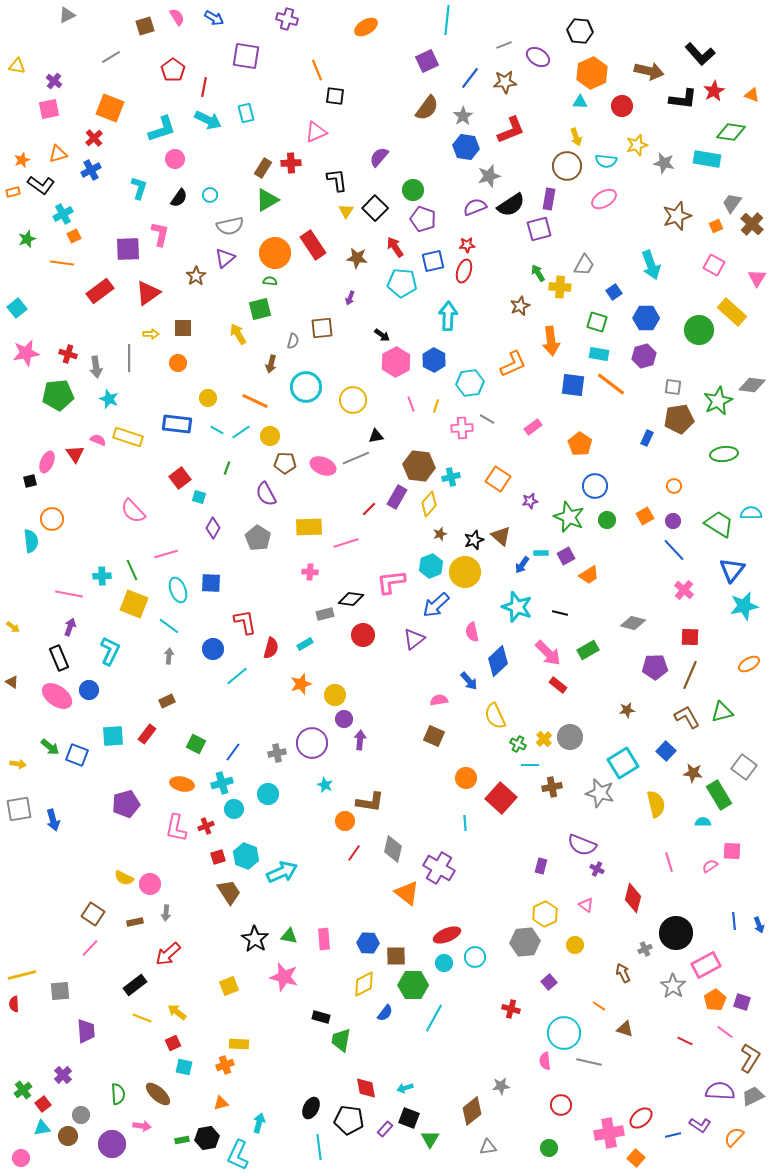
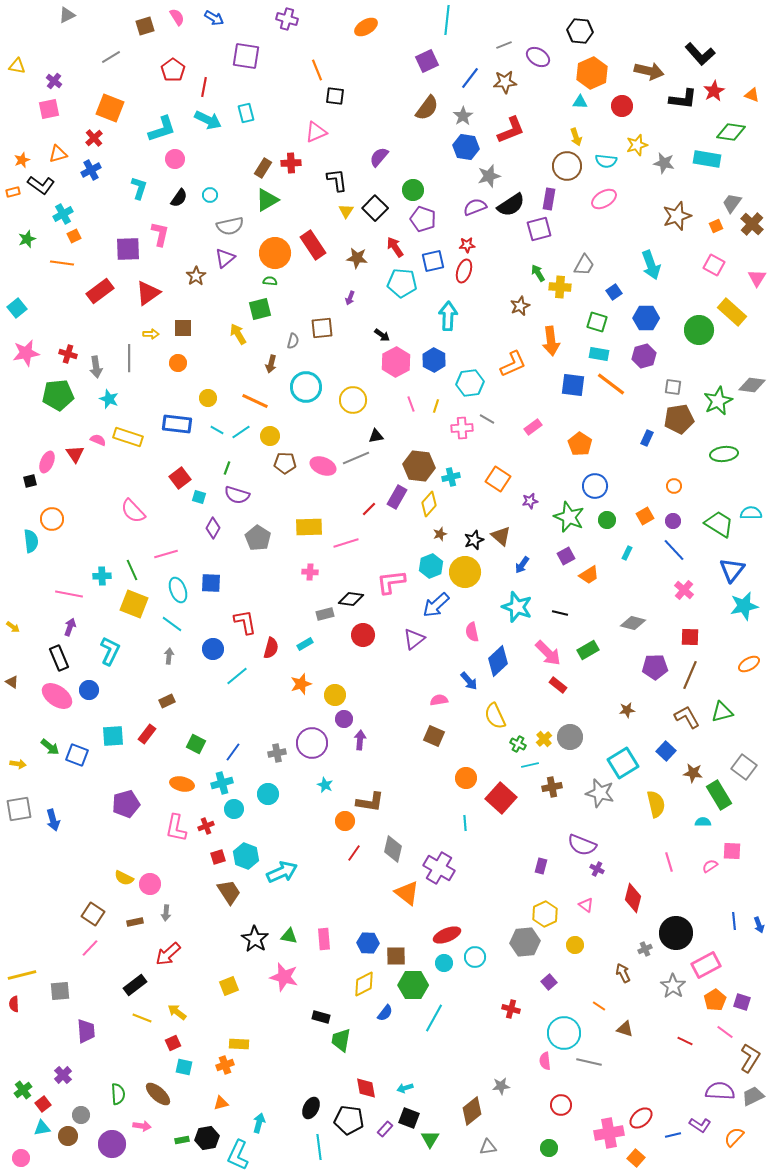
purple semicircle at (266, 494): moved 29 px left, 1 px down; rotated 45 degrees counterclockwise
cyan rectangle at (541, 553): moved 86 px right; rotated 64 degrees counterclockwise
cyan line at (169, 626): moved 3 px right, 2 px up
cyan line at (530, 765): rotated 12 degrees counterclockwise
